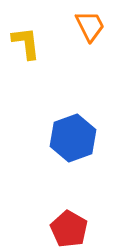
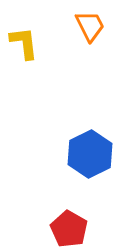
yellow L-shape: moved 2 px left
blue hexagon: moved 17 px right, 16 px down; rotated 6 degrees counterclockwise
